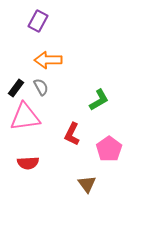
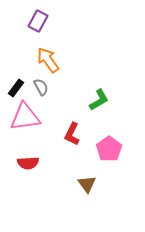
orange arrow: rotated 56 degrees clockwise
